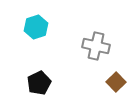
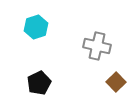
gray cross: moved 1 px right
